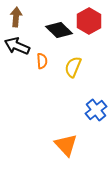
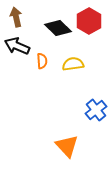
brown arrow: rotated 18 degrees counterclockwise
black diamond: moved 1 px left, 2 px up
yellow semicircle: moved 3 px up; rotated 60 degrees clockwise
orange triangle: moved 1 px right, 1 px down
